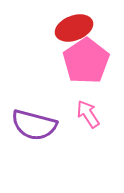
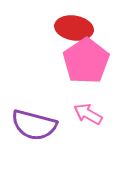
red ellipse: rotated 30 degrees clockwise
pink arrow: rotated 28 degrees counterclockwise
